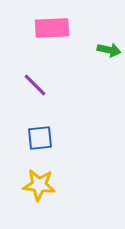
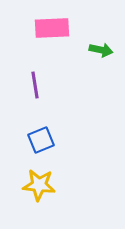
green arrow: moved 8 px left
purple line: rotated 36 degrees clockwise
blue square: moved 1 px right, 2 px down; rotated 16 degrees counterclockwise
